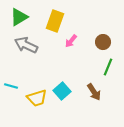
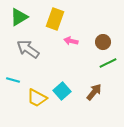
yellow rectangle: moved 2 px up
pink arrow: rotated 64 degrees clockwise
gray arrow: moved 2 px right, 4 px down; rotated 10 degrees clockwise
green line: moved 4 px up; rotated 42 degrees clockwise
cyan line: moved 2 px right, 6 px up
brown arrow: rotated 108 degrees counterclockwise
yellow trapezoid: rotated 45 degrees clockwise
